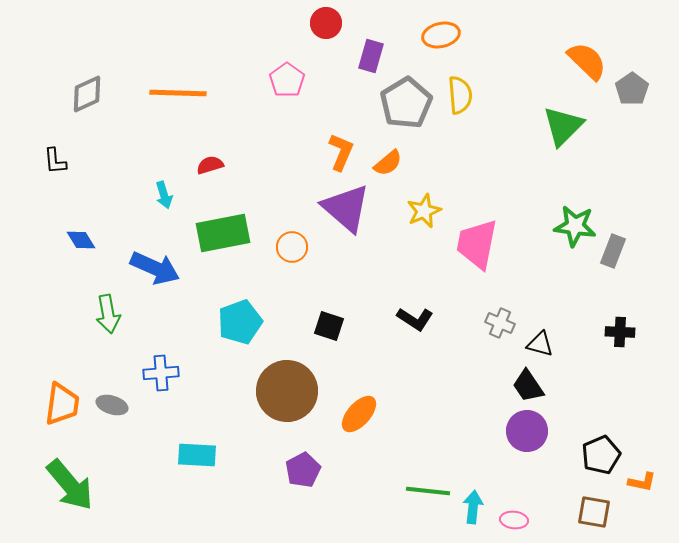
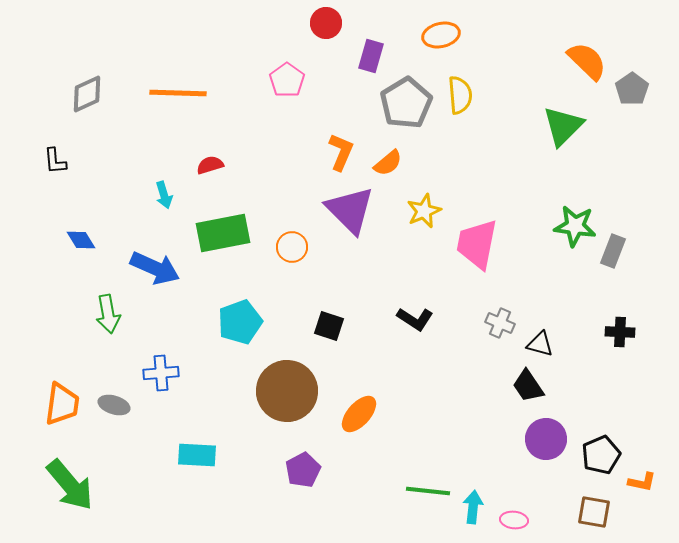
purple triangle at (346, 208): moved 4 px right, 2 px down; rotated 4 degrees clockwise
gray ellipse at (112, 405): moved 2 px right
purple circle at (527, 431): moved 19 px right, 8 px down
